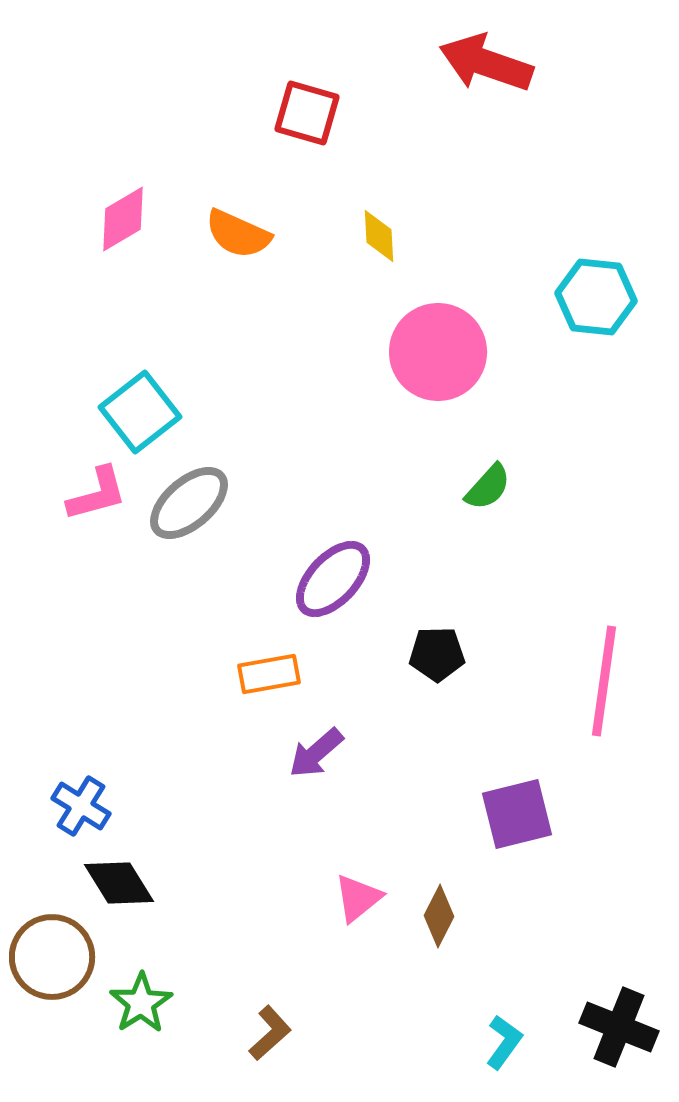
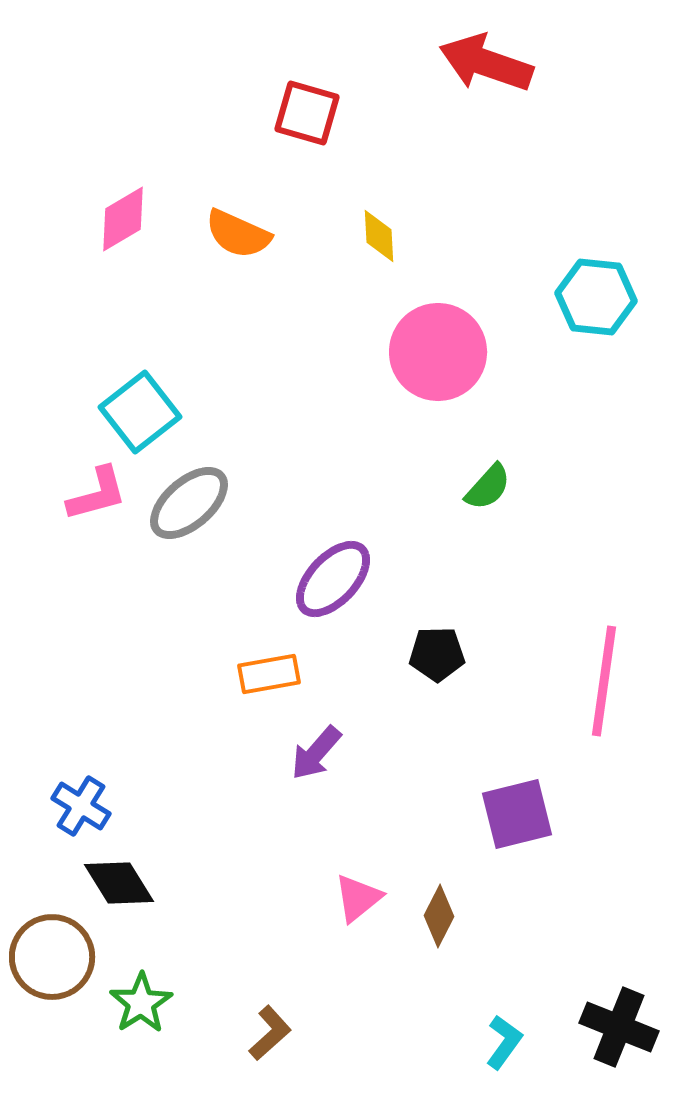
purple arrow: rotated 8 degrees counterclockwise
